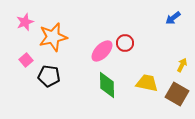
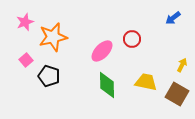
red circle: moved 7 px right, 4 px up
black pentagon: rotated 10 degrees clockwise
yellow trapezoid: moved 1 px left, 1 px up
